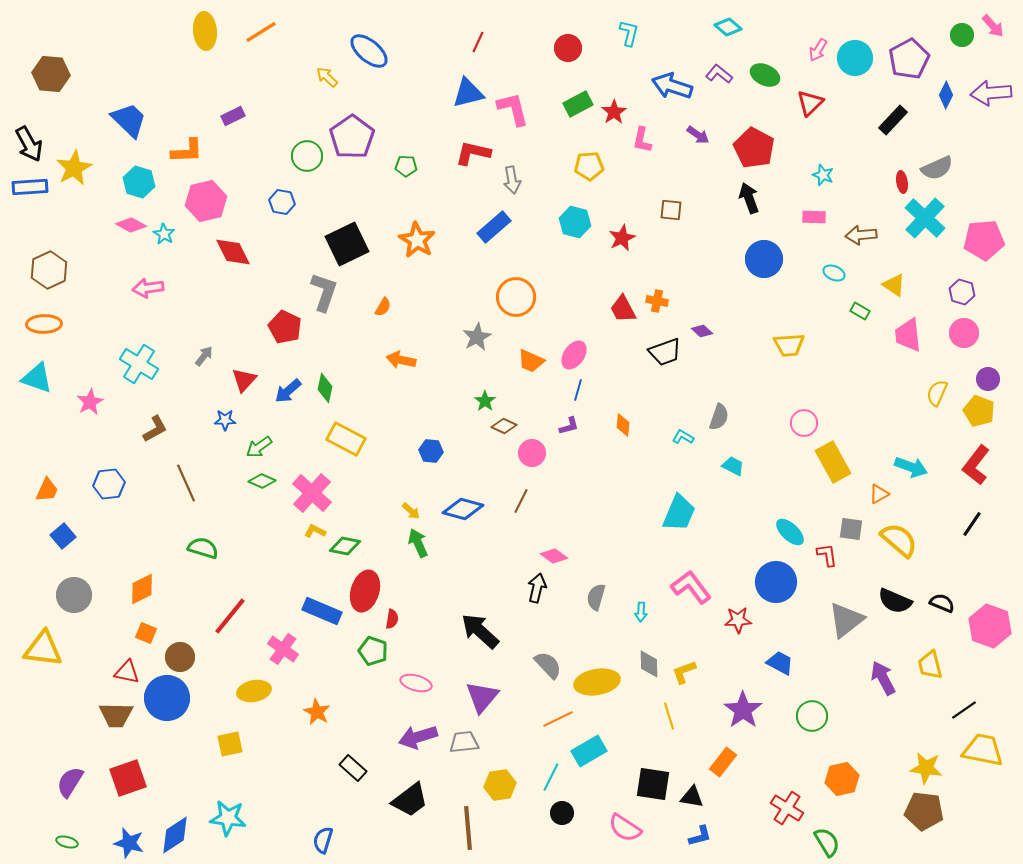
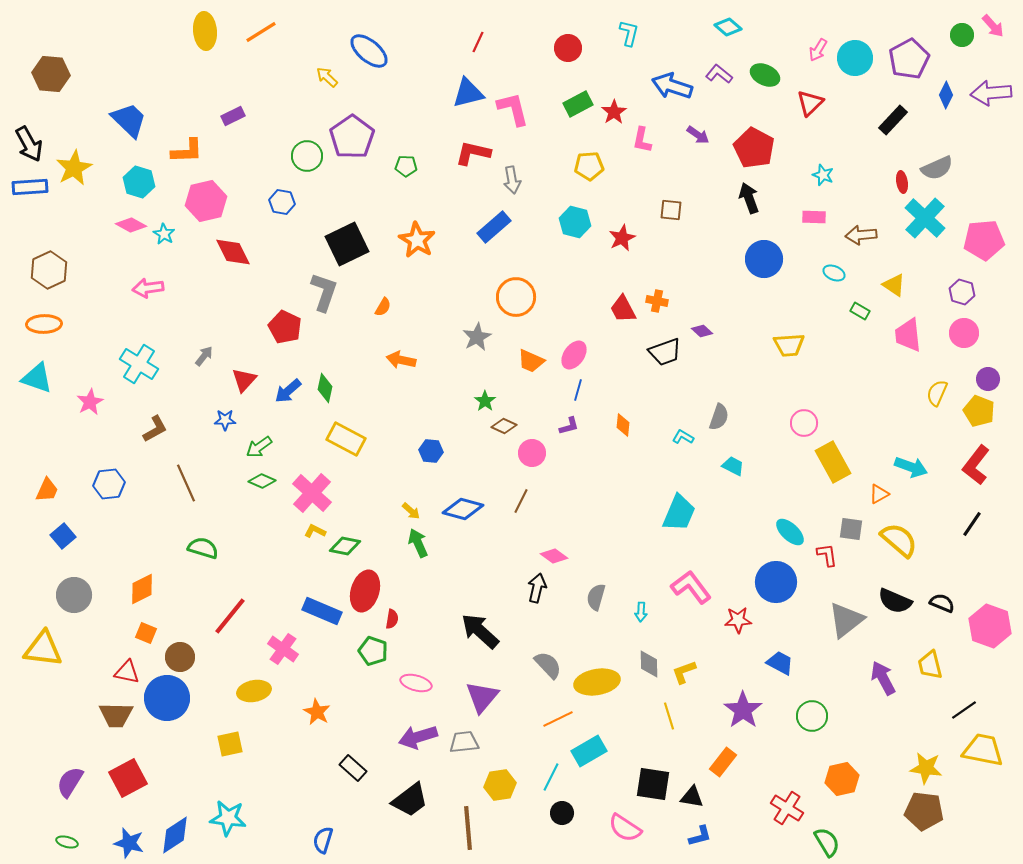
red square at (128, 778): rotated 9 degrees counterclockwise
